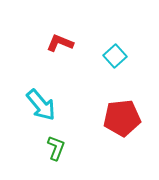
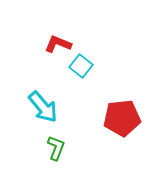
red L-shape: moved 2 px left, 1 px down
cyan square: moved 34 px left, 10 px down; rotated 10 degrees counterclockwise
cyan arrow: moved 2 px right, 2 px down
